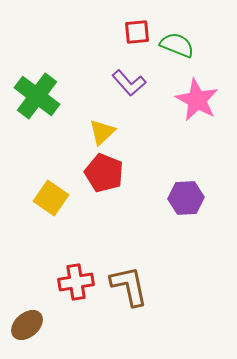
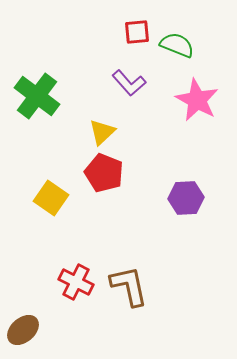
red cross: rotated 36 degrees clockwise
brown ellipse: moved 4 px left, 5 px down
